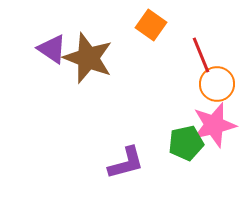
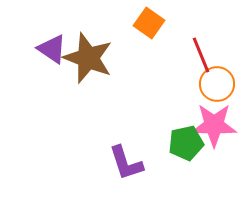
orange square: moved 2 px left, 2 px up
pink star: rotated 15 degrees clockwise
purple L-shape: rotated 87 degrees clockwise
